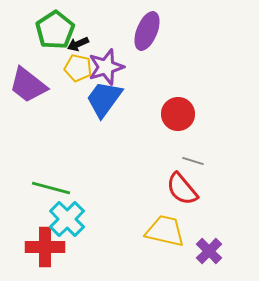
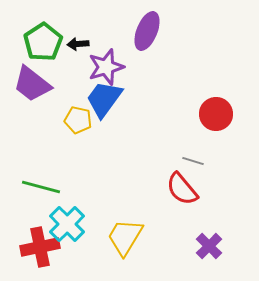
green pentagon: moved 12 px left, 12 px down
black arrow: rotated 20 degrees clockwise
yellow pentagon: moved 52 px down
purple trapezoid: moved 4 px right, 1 px up
red circle: moved 38 px right
green line: moved 10 px left, 1 px up
cyan cross: moved 5 px down
yellow trapezoid: moved 40 px left, 6 px down; rotated 72 degrees counterclockwise
red cross: moved 5 px left; rotated 12 degrees counterclockwise
purple cross: moved 5 px up
